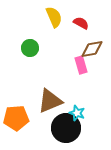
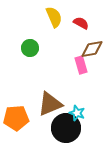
brown triangle: moved 3 px down
